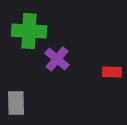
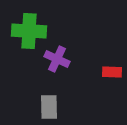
purple cross: rotated 15 degrees counterclockwise
gray rectangle: moved 33 px right, 4 px down
